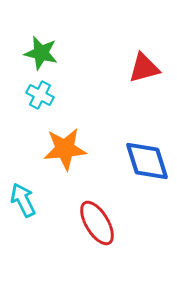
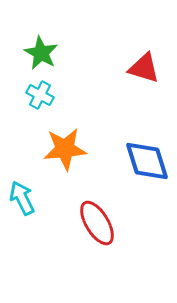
green star: rotated 16 degrees clockwise
red triangle: rotated 32 degrees clockwise
cyan arrow: moved 1 px left, 2 px up
